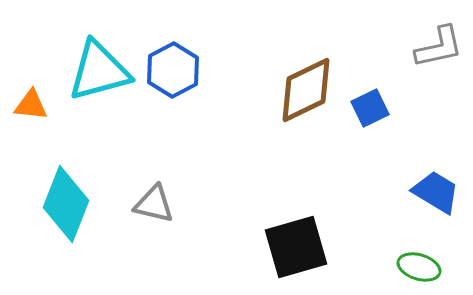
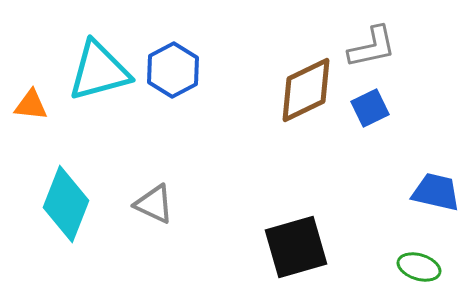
gray L-shape: moved 67 px left
blue trapezoid: rotated 18 degrees counterclockwise
gray triangle: rotated 12 degrees clockwise
